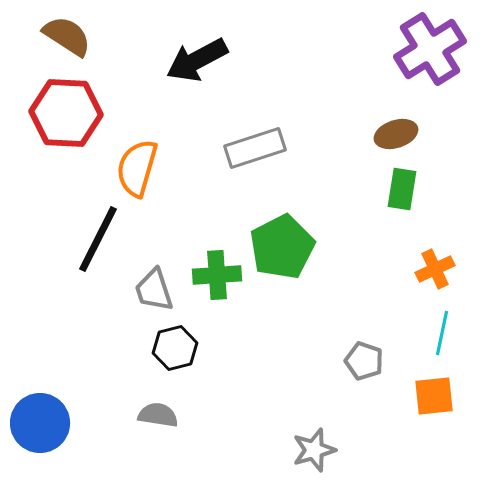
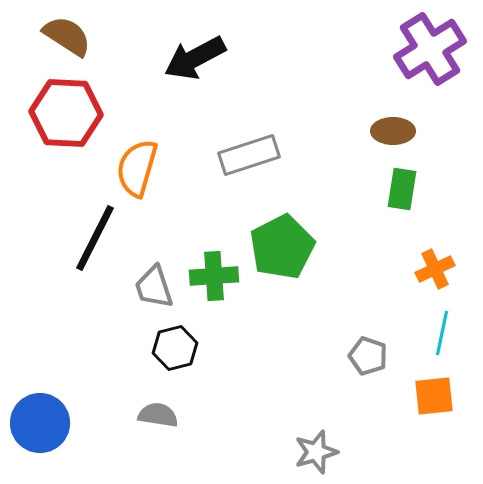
black arrow: moved 2 px left, 2 px up
brown ellipse: moved 3 px left, 3 px up; rotated 18 degrees clockwise
gray rectangle: moved 6 px left, 7 px down
black line: moved 3 px left, 1 px up
green cross: moved 3 px left, 1 px down
gray trapezoid: moved 3 px up
gray pentagon: moved 4 px right, 5 px up
gray star: moved 2 px right, 2 px down
